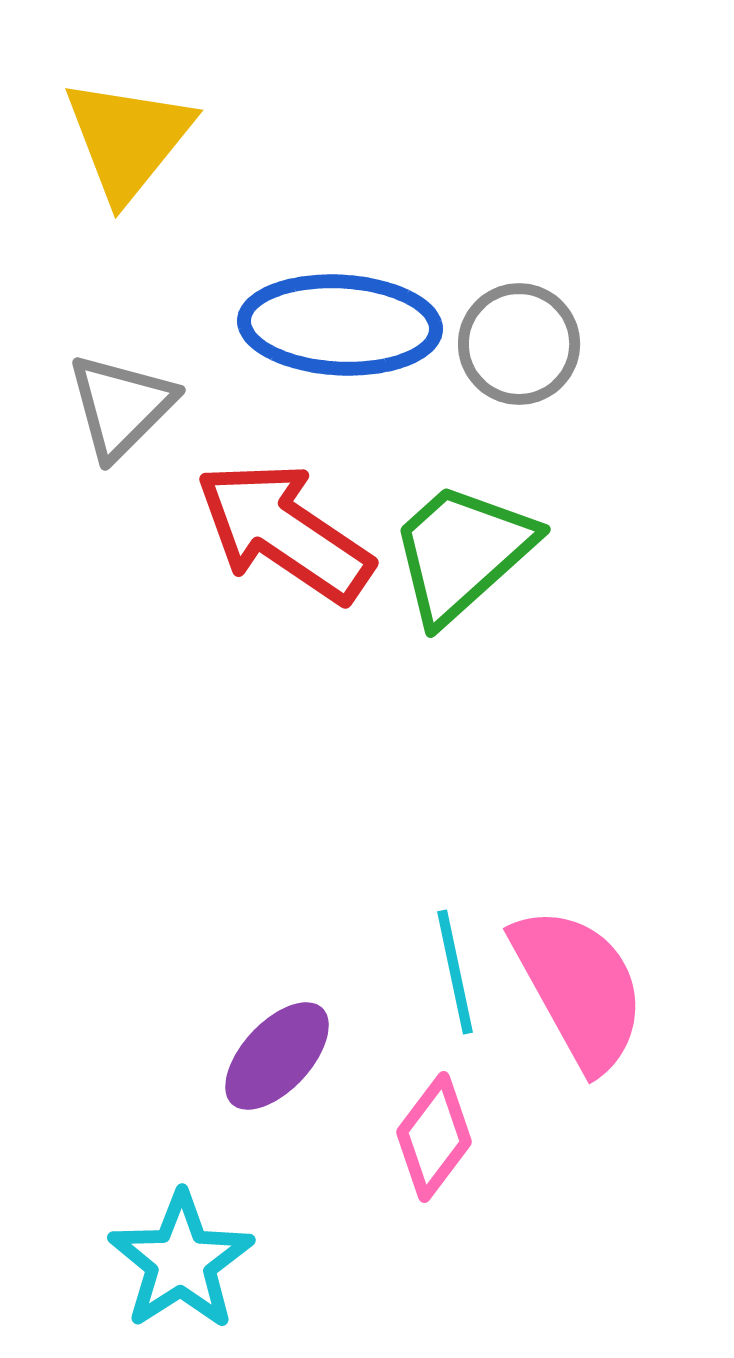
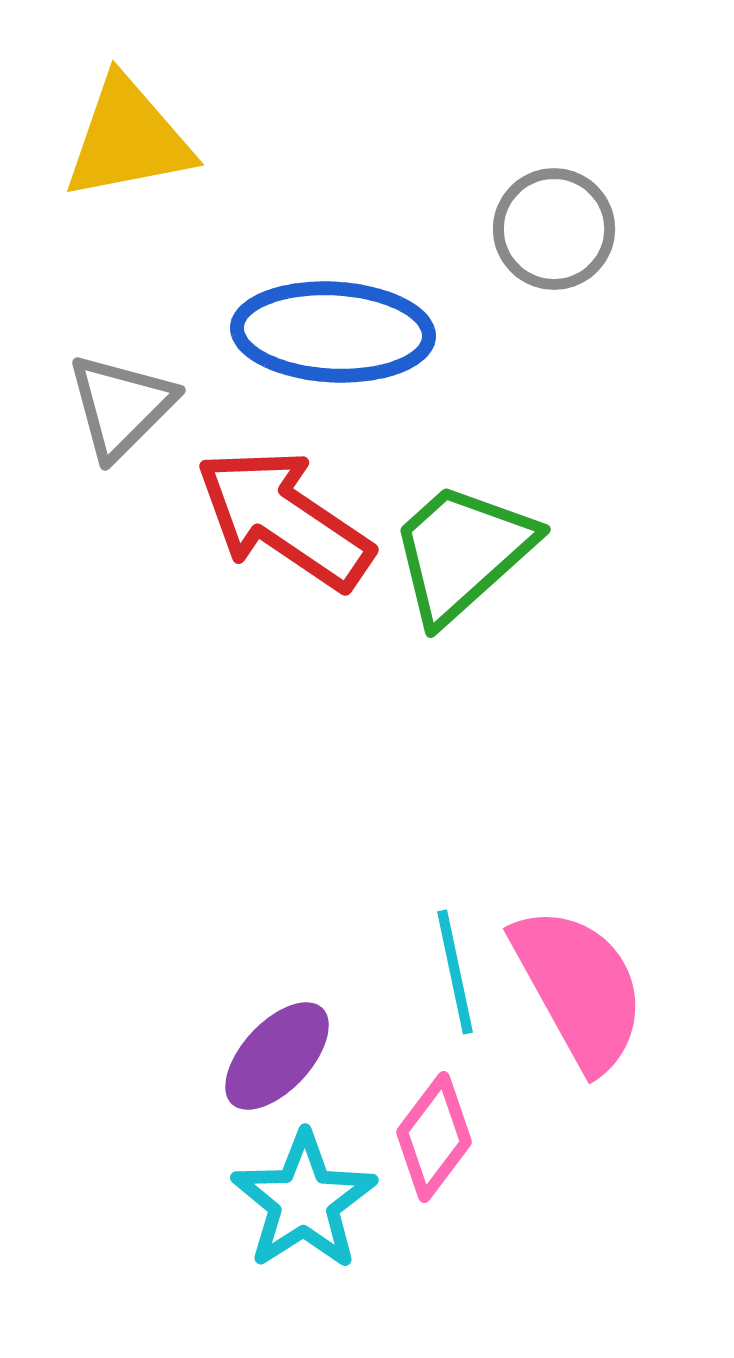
yellow triangle: rotated 40 degrees clockwise
blue ellipse: moved 7 px left, 7 px down
gray circle: moved 35 px right, 115 px up
red arrow: moved 13 px up
cyan star: moved 123 px right, 60 px up
